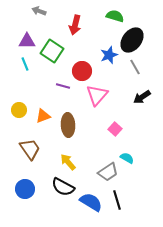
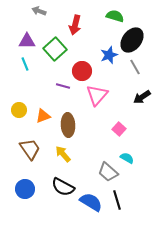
green square: moved 3 px right, 2 px up; rotated 15 degrees clockwise
pink square: moved 4 px right
yellow arrow: moved 5 px left, 8 px up
gray trapezoid: rotated 75 degrees clockwise
